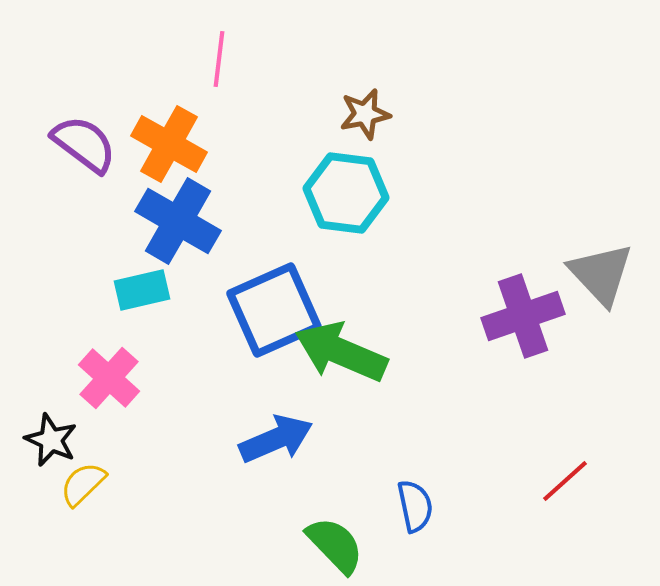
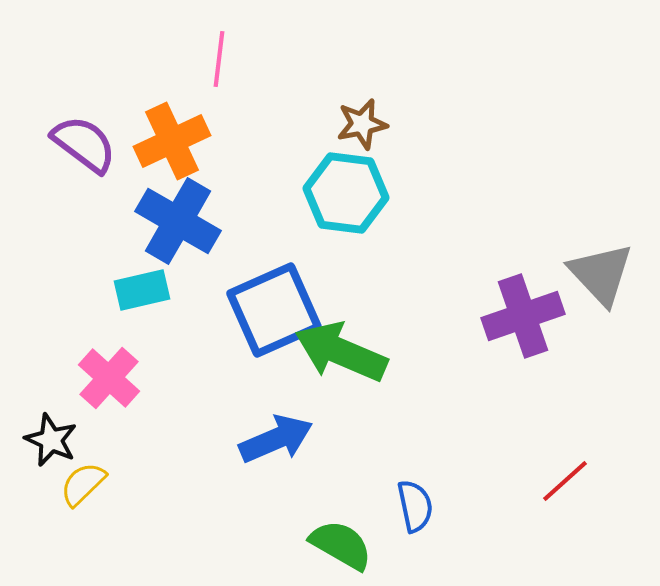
brown star: moved 3 px left, 10 px down
orange cross: moved 3 px right, 3 px up; rotated 36 degrees clockwise
green semicircle: moved 6 px right; rotated 16 degrees counterclockwise
